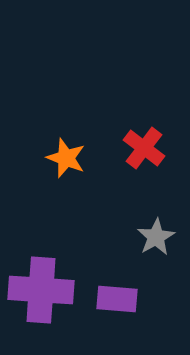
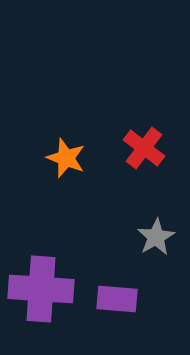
purple cross: moved 1 px up
